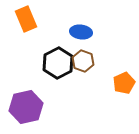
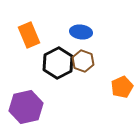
orange rectangle: moved 3 px right, 16 px down
orange pentagon: moved 2 px left, 4 px down
